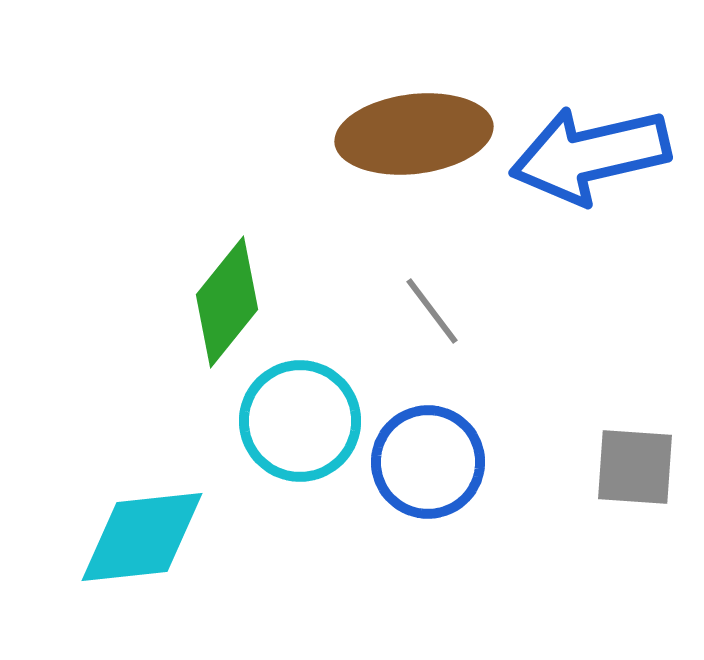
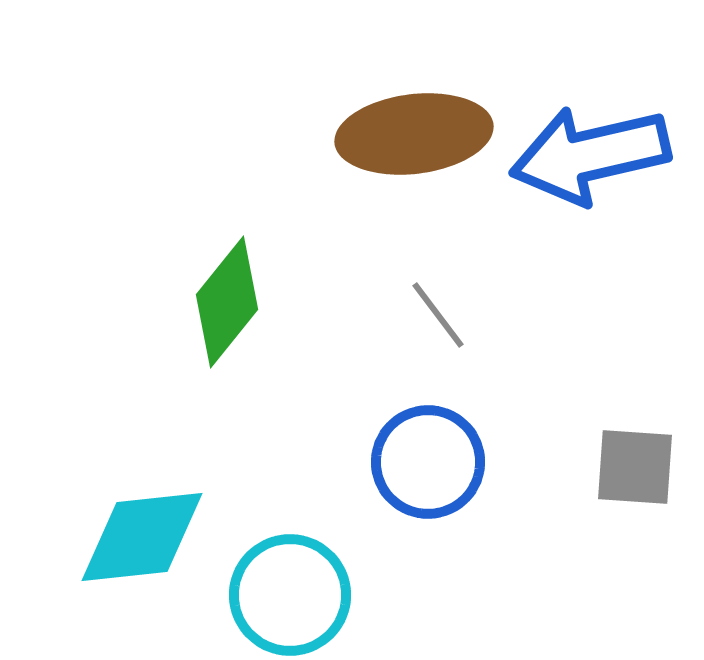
gray line: moved 6 px right, 4 px down
cyan circle: moved 10 px left, 174 px down
